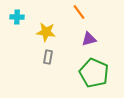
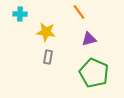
cyan cross: moved 3 px right, 3 px up
